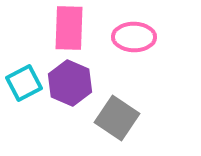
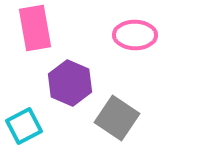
pink rectangle: moved 34 px left; rotated 12 degrees counterclockwise
pink ellipse: moved 1 px right, 2 px up
cyan square: moved 43 px down
